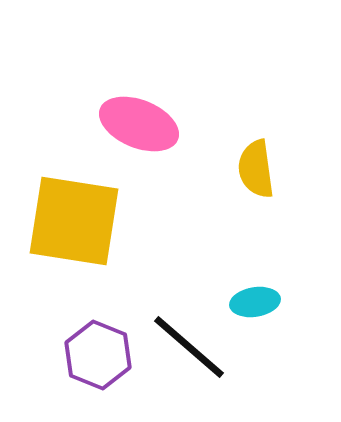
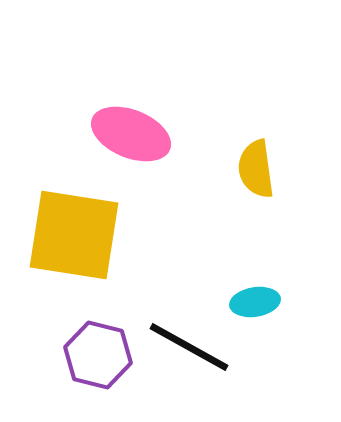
pink ellipse: moved 8 px left, 10 px down
yellow square: moved 14 px down
black line: rotated 12 degrees counterclockwise
purple hexagon: rotated 8 degrees counterclockwise
